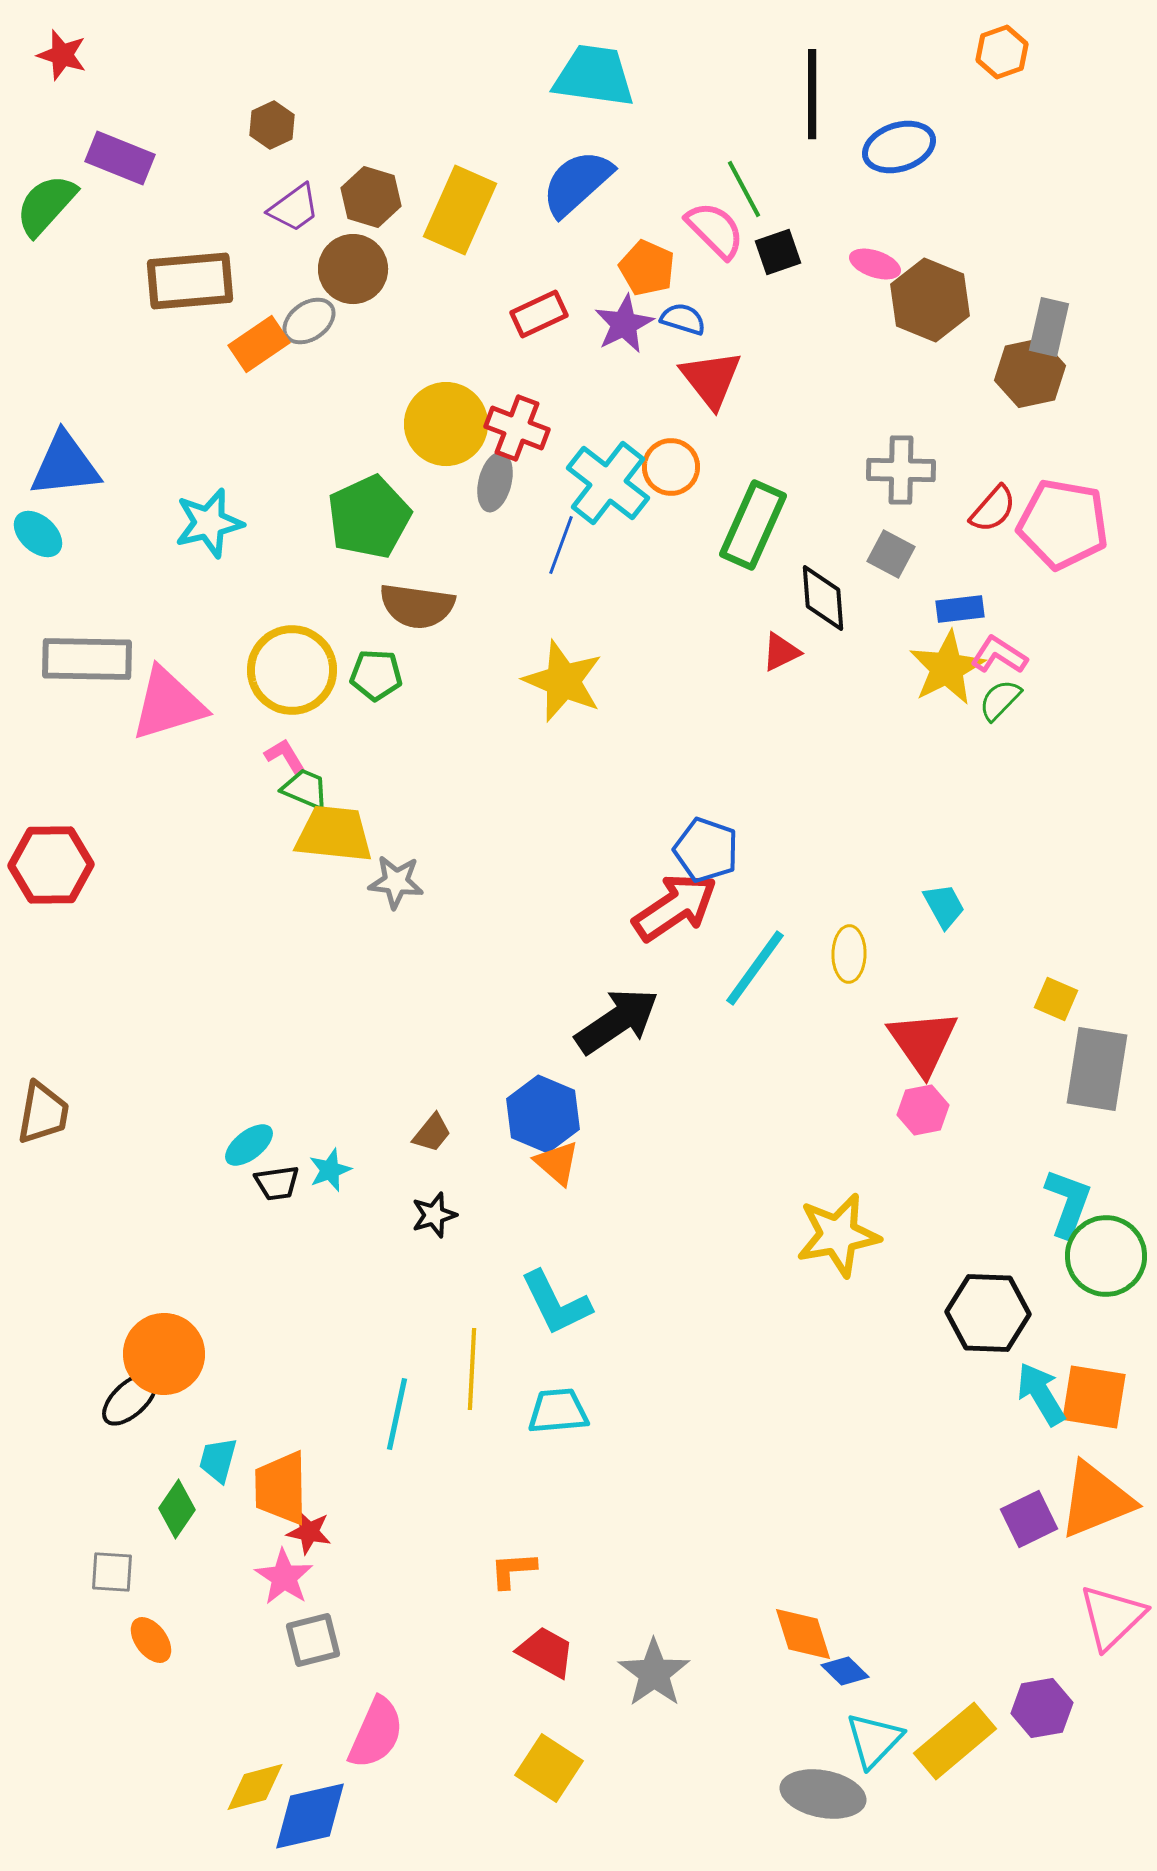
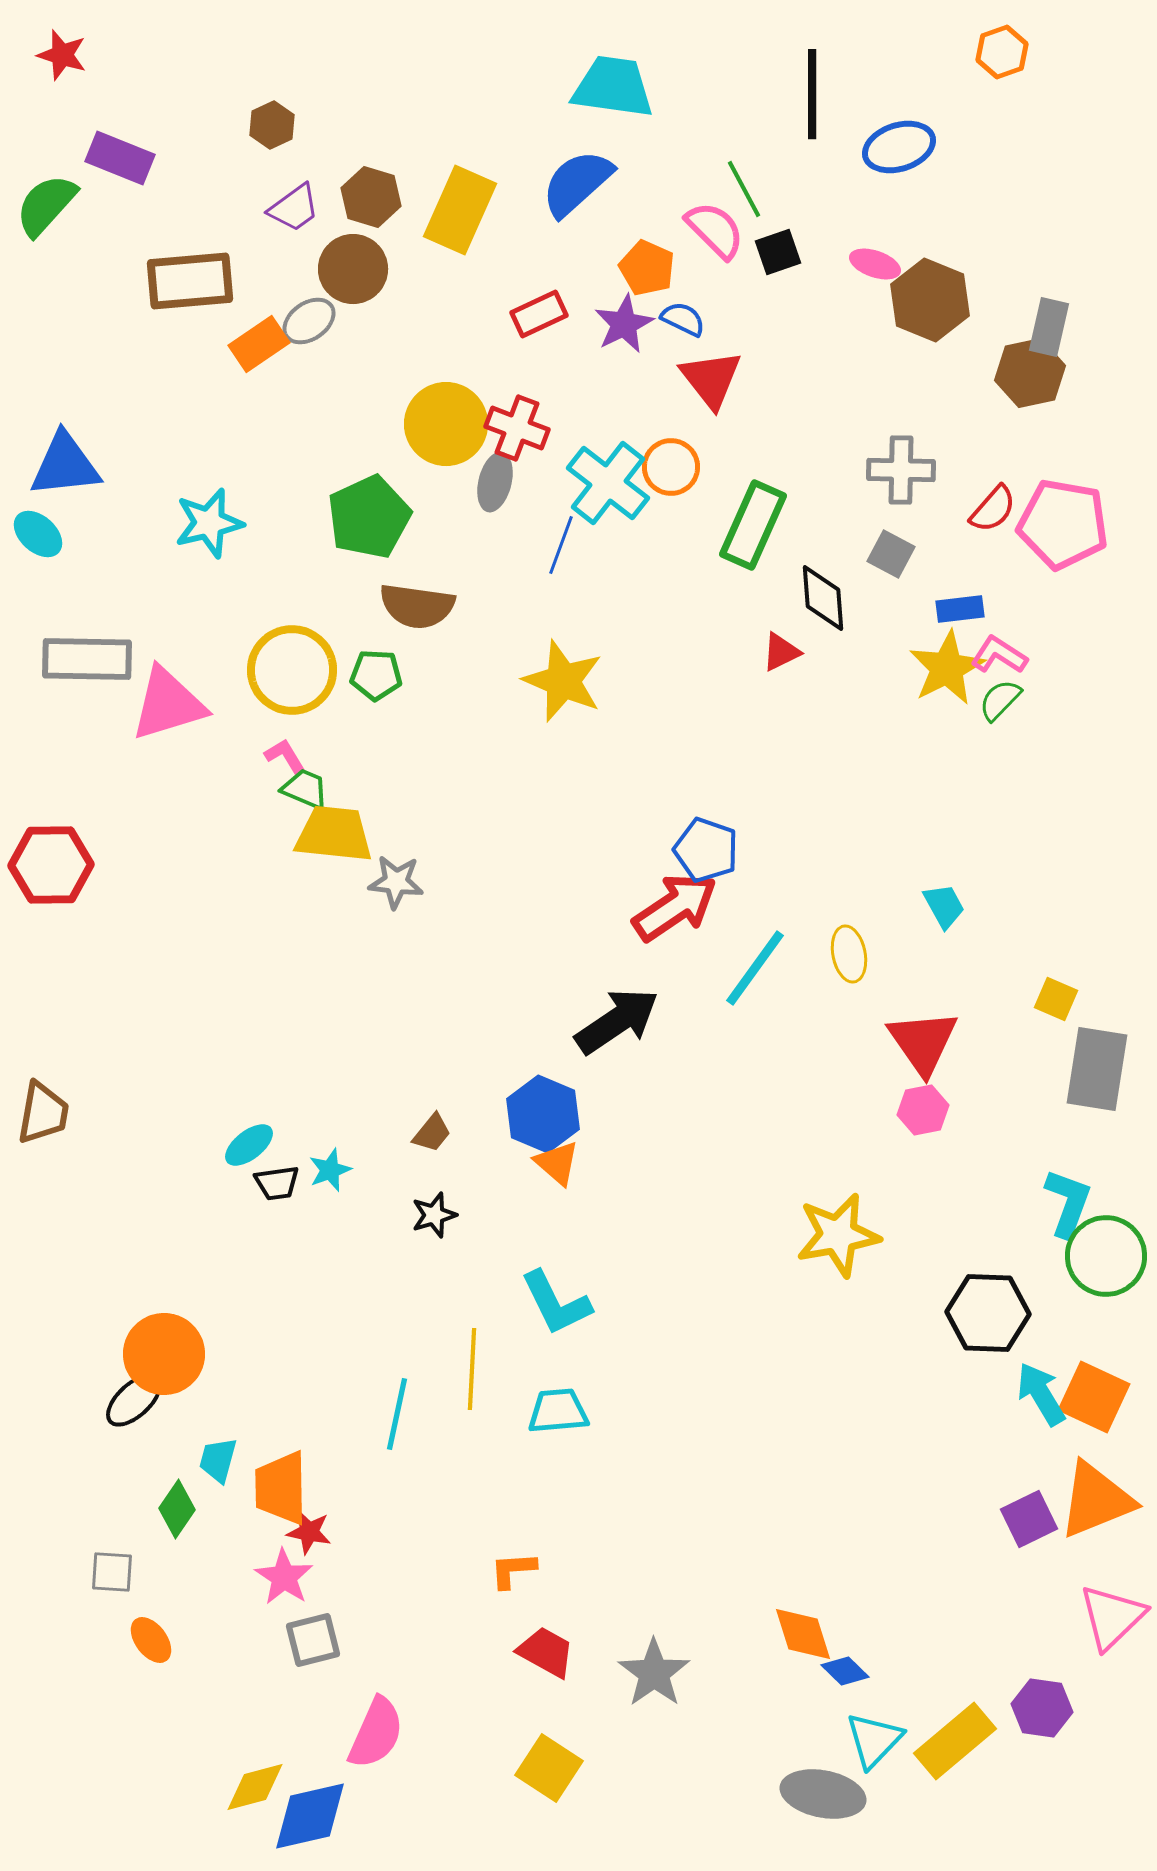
cyan trapezoid at (594, 76): moved 19 px right, 11 px down
blue semicircle at (683, 319): rotated 9 degrees clockwise
yellow ellipse at (849, 954): rotated 12 degrees counterclockwise
orange square at (1094, 1397): rotated 16 degrees clockwise
black ellipse at (130, 1399): moved 4 px right, 1 px down
purple hexagon at (1042, 1708): rotated 18 degrees clockwise
